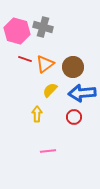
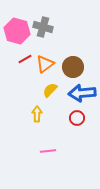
red line: rotated 48 degrees counterclockwise
red circle: moved 3 px right, 1 px down
